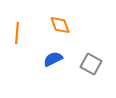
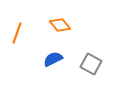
orange diamond: rotated 20 degrees counterclockwise
orange line: rotated 15 degrees clockwise
